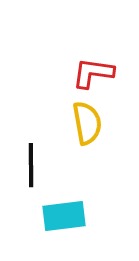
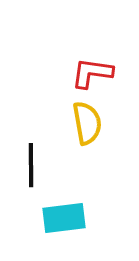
red L-shape: moved 1 px left
cyan rectangle: moved 2 px down
